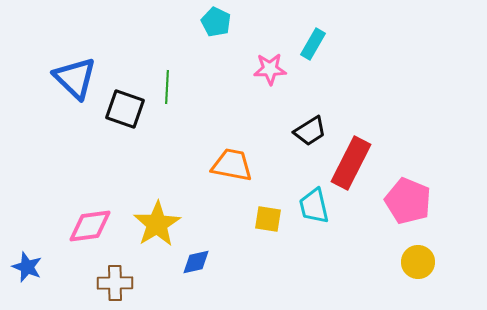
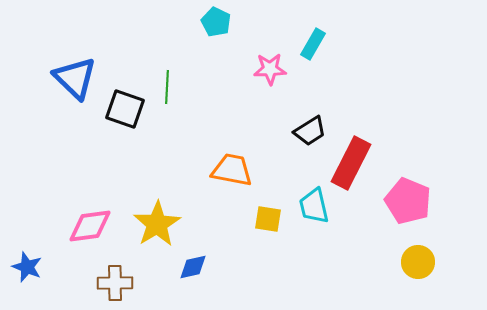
orange trapezoid: moved 5 px down
blue diamond: moved 3 px left, 5 px down
